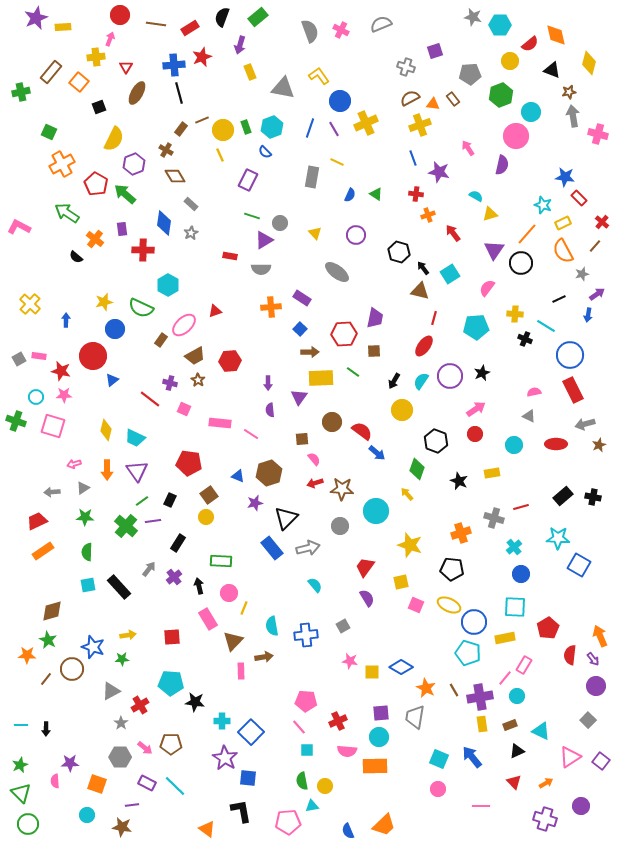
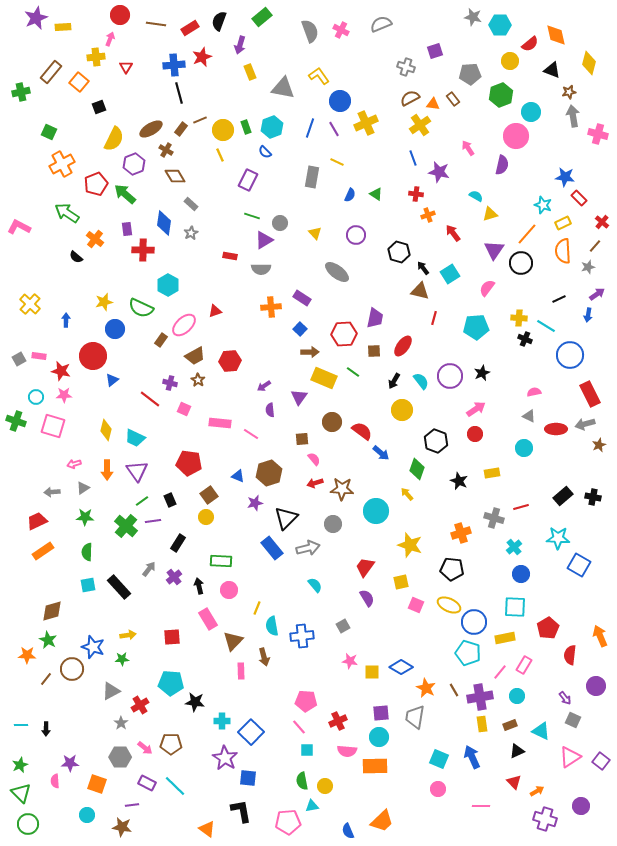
black semicircle at (222, 17): moved 3 px left, 4 px down
green rectangle at (258, 17): moved 4 px right
brown ellipse at (137, 93): moved 14 px right, 36 px down; rotated 30 degrees clockwise
brown line at (202, 120): moved 2 px left
yellow cross at (420, 125): rotated 15 degrees counterclockwise
red pentagon at (96, 184): rotated 20 degrees clockwise
purple rectangle at (122, 229): moved 5 px right
orange semicircle at (563, 251): rotated 25 degrees clockwise
gray star at (582, 274): moved 6 px right, 7 px up
yellow cross at (515, 314): moved 4 px right, 4 px down
red ellipse at (424, 346): moved 21 px left
yellow rectangle at (321, 378): moved 3 px right; rotated 25 degrees clockwise
cyan semicircle at (421, 381): rotated 108 degrees clockwise
purple arrow at (268, 383): moved 4 px left, 3 px down; rotated 56 degrees clockwise
red rectangle at (573, 390): moved 17 px right, 4 px down
red ellipse at (556, 444): moved 15 px up
cyan circle at (514, 445): moved 10 px right, 3 px down
blue arrow at (377, 453): moved 4 px right
black rectangle at (170, 500): rotated 48 degrees counterclockwise
gray circle at (340, 526): moved 7 px left, 2 px up
pink circle at (229, 593): moved 3 px up
yellow line at (244, 608): moved 13 px right
blue cross at (306, 635): moved 4 px left, 1 px down
brown arrow at (264, 657): rotated 84 degrees clockwise
purple arrow at (593, 659): moved 28 px left, 39 px down
pink line at (505, 678): moved 5 px left, 6 px up
gray square at (588, 720): moved 15 px left; rotated 21 degrees counterclockwise
blue arrow at (472, 757): rotated 15 degrees clockwise
orange arrow at (546, 783): moved 9 px left, 8 px down
orange trapezoid at (384, 825): moved 2 px left, 4 px up
